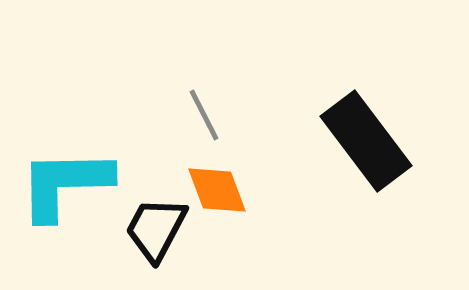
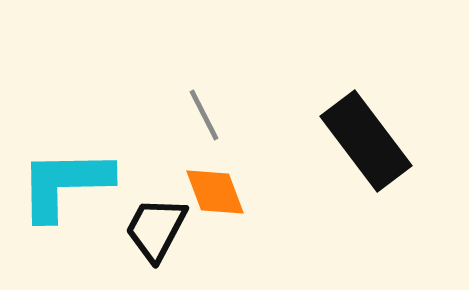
orange diamond: moved 2 px left, 2 px down
